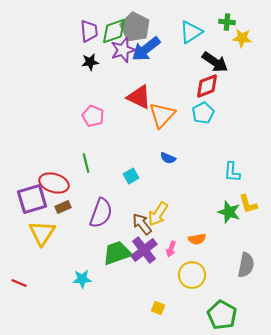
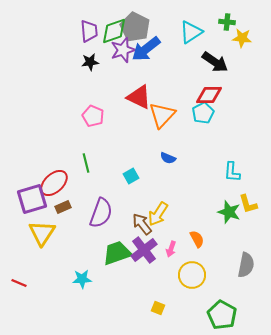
red diamond: moved 2 px right, 9 px down; rotated 20 degrees clockwise
red ellipse: rotated 60 degrees counterclockwise
orange semicircle: rotated 108 degrees counterclockwise
